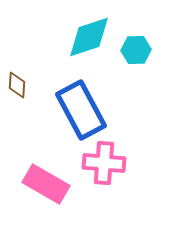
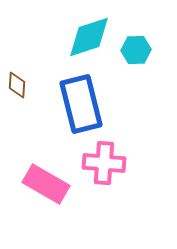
blue rectangle: moved 6 px up; rotated 14 degrees clockwise
